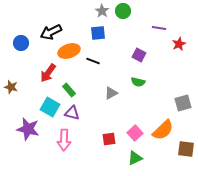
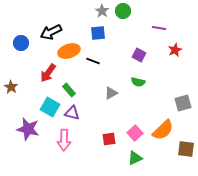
red star: moved 4 px left, 6 px down
brown star: rotated 16 degrees clockwise
